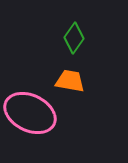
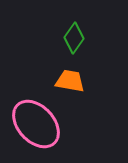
pink ellipse: moved 6 px right, 11 px down; rotated 21 degrees clockwise
